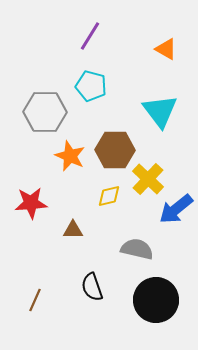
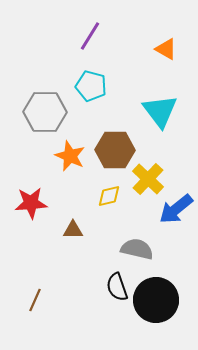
black semicircle: moved 25 px right
